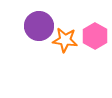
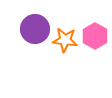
purple circle: moved 4 px left, 3 px down
